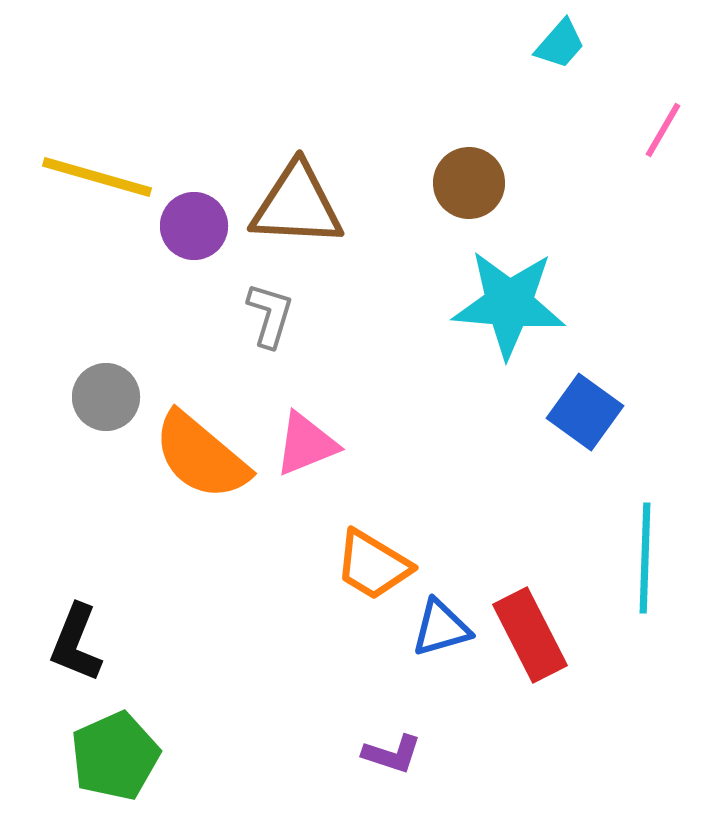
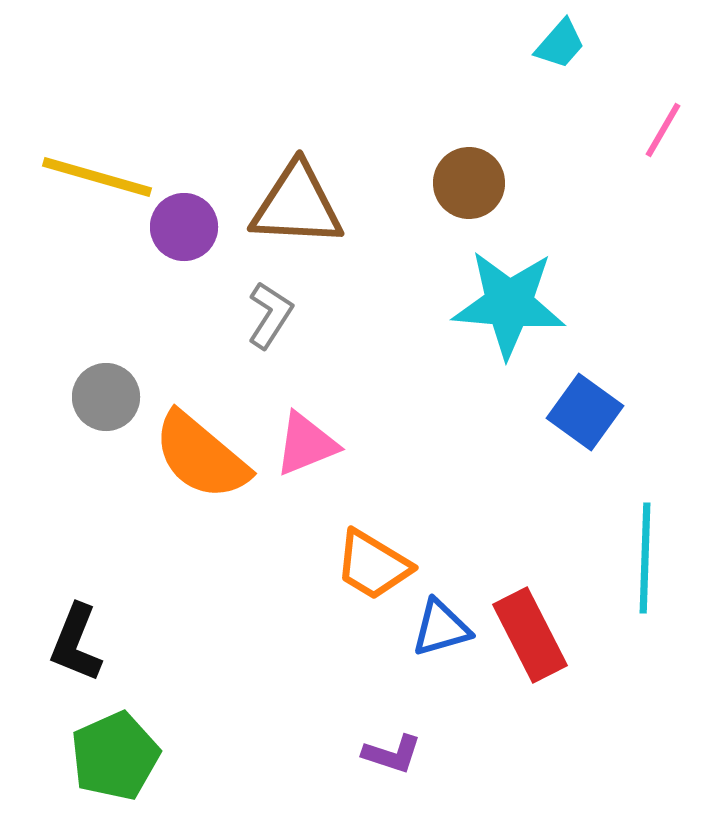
purple circle: moved 10 px left, 1 px down
gray L-shape: rotated 16 degrees clockwise
